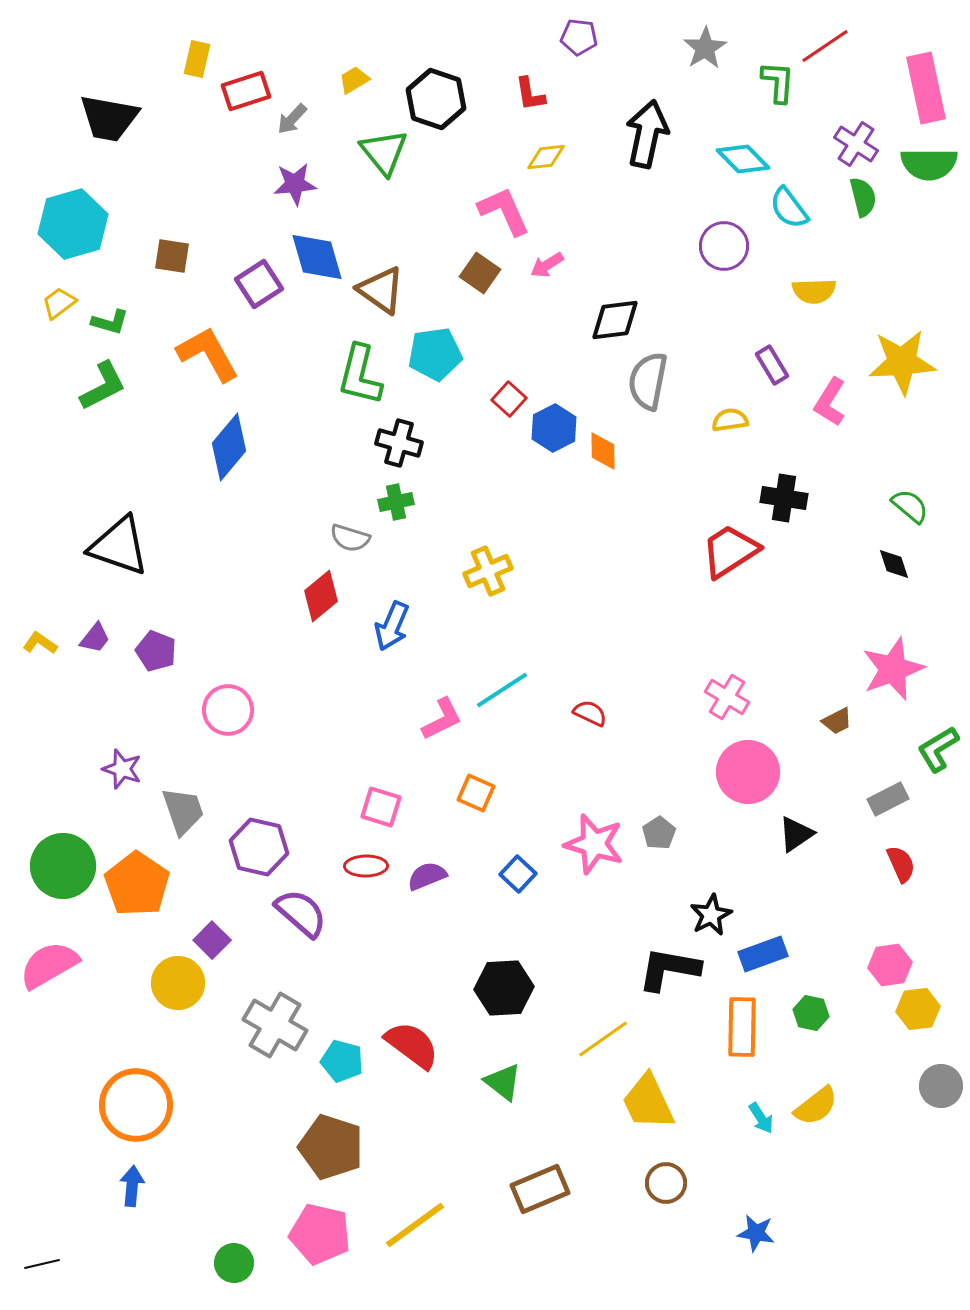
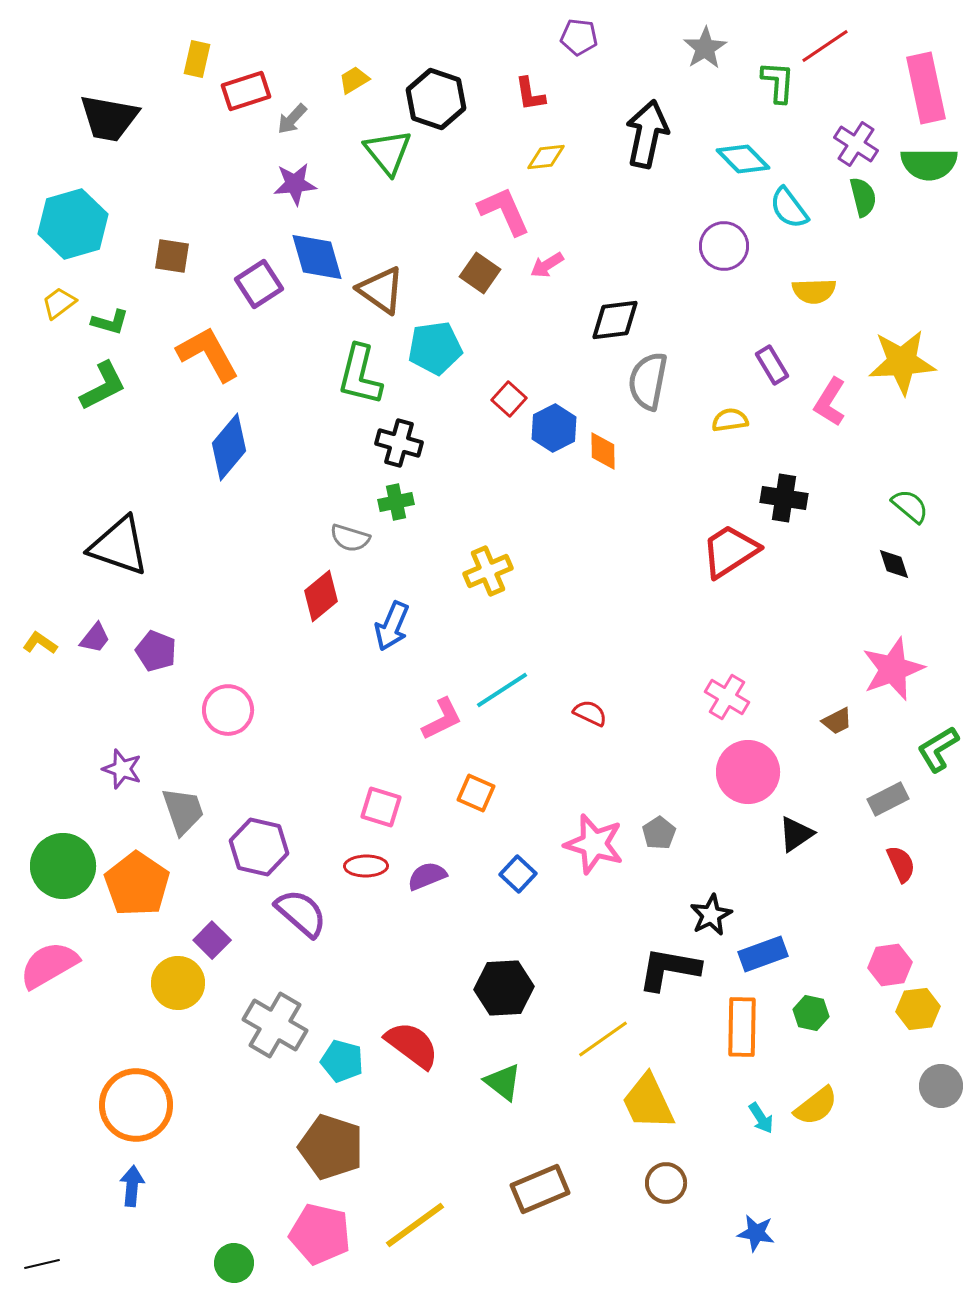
green triangle at (384, 152): moved 4 px right
cyan pentagon at (435, 354): moved 6 px up
